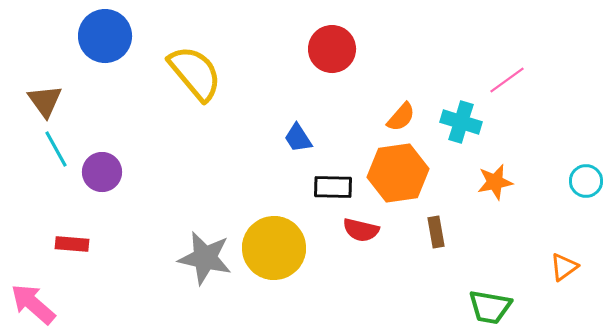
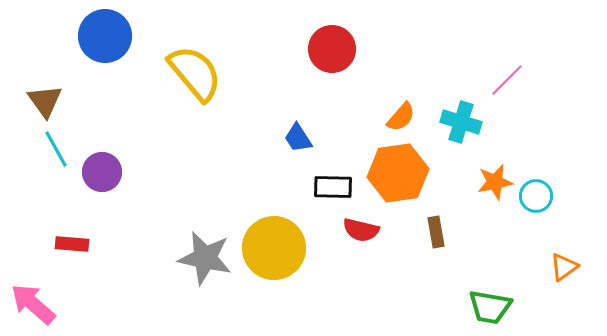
pink line: rotated 9 degrees counterclockwise
cyan circle: moved 50 px left, 15 px down
